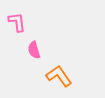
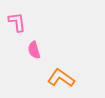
orange L-shape: moved 2 px right, 2 px down; rotated 20 degrees counterclockwise
